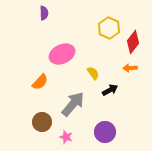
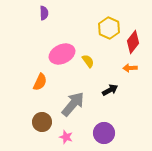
yellow semicircle: moved 5 px left, 12 px up
orange semicircle: rotated 18 degrees counterclockwise
purple circle: moved 1 px left, 1 px down
